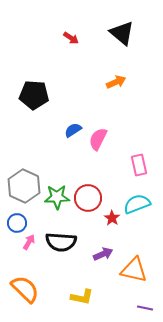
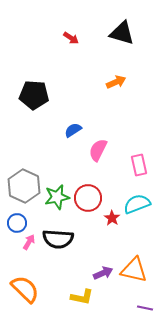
black triangle: rotated 24 degrees counterclockwise
pink semicircle: moved 11 px down
green star: rotated 10 degrees counterclockwise
black semicircle: moved 3 px left, 3 px up
purple arrow: moved 19 px down
